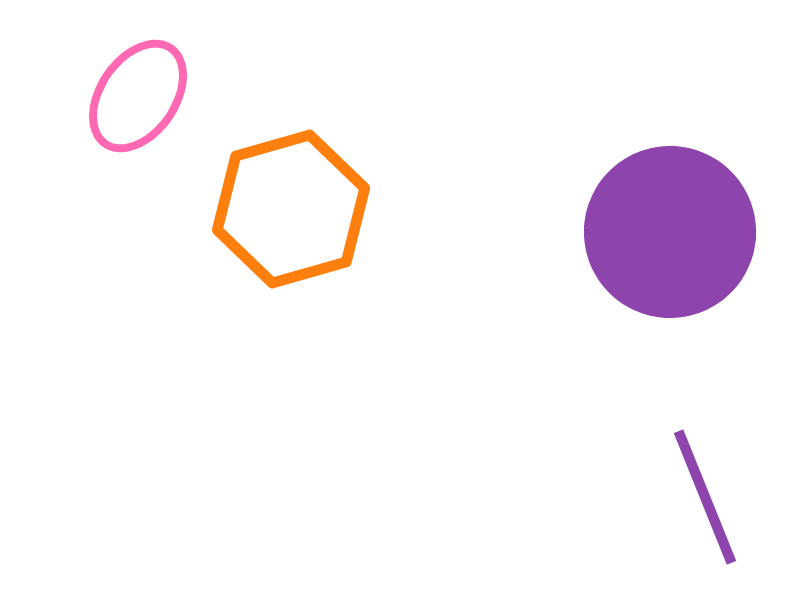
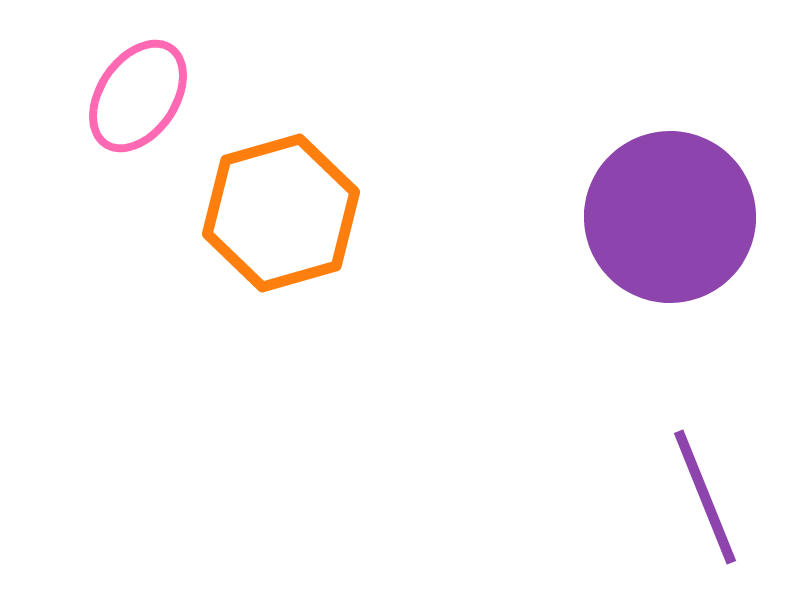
orange hexagon: moved 10 px left, 4 px down
purple circle: moved 15 px up
